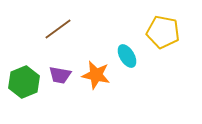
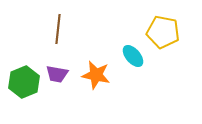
brown line: rotated 48 degrees counterclockwise
cyan ellipse: moved 6 px right; rotated 10 degrees counterclockwise
purple trapezoid: moved 3 px left, 1 px up
